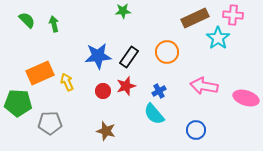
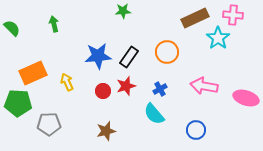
green semicircle: moved 15 px left, 8 px down
orange rectangle: moved 7 px left
blue cross: moved 1 px right, 2 px up
gray pentagon: moved 1 px left, 1 px down
brown star: rotated 30 degrees counterclockwise
